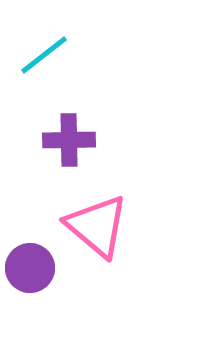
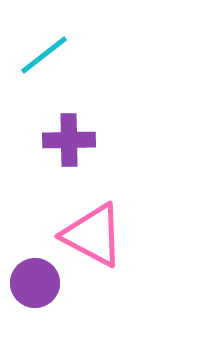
pink triangle: moved 4 px left, 9 px down; rotated 12 degrees counterclockwise
purple circle: moved 5 px right, 15 px down
